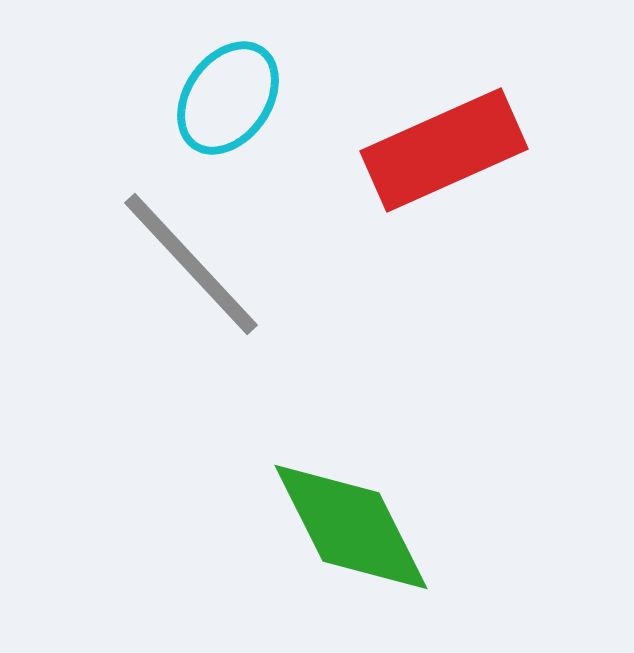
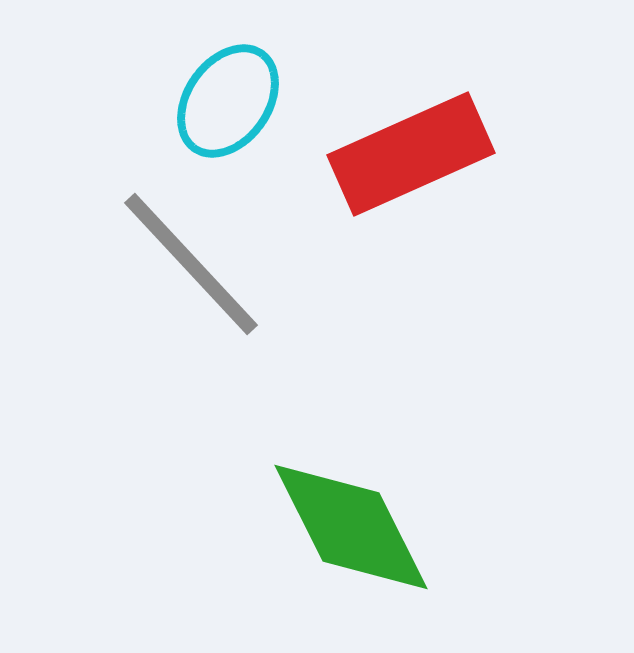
cyan ellipse: moved 3 px down
red rectangle: moved 33 px left, 4 px down
